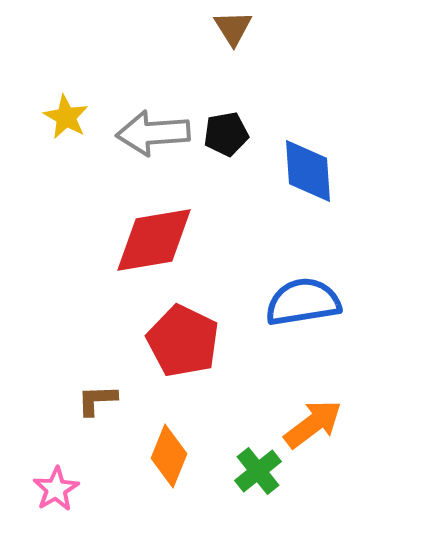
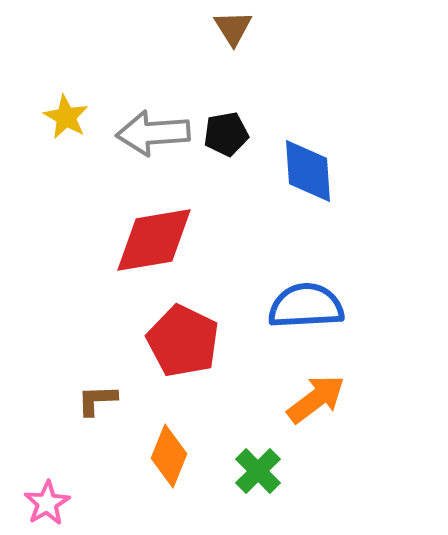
blue semicircle: moved 3 px right, 4 px down; rotated 6 degrees clockwise
orange arrow: moved 3 px right, 25 px up
green cross: rotated 6 degrees counterclockwise
pink star: moved 9 px left, 14 px down
